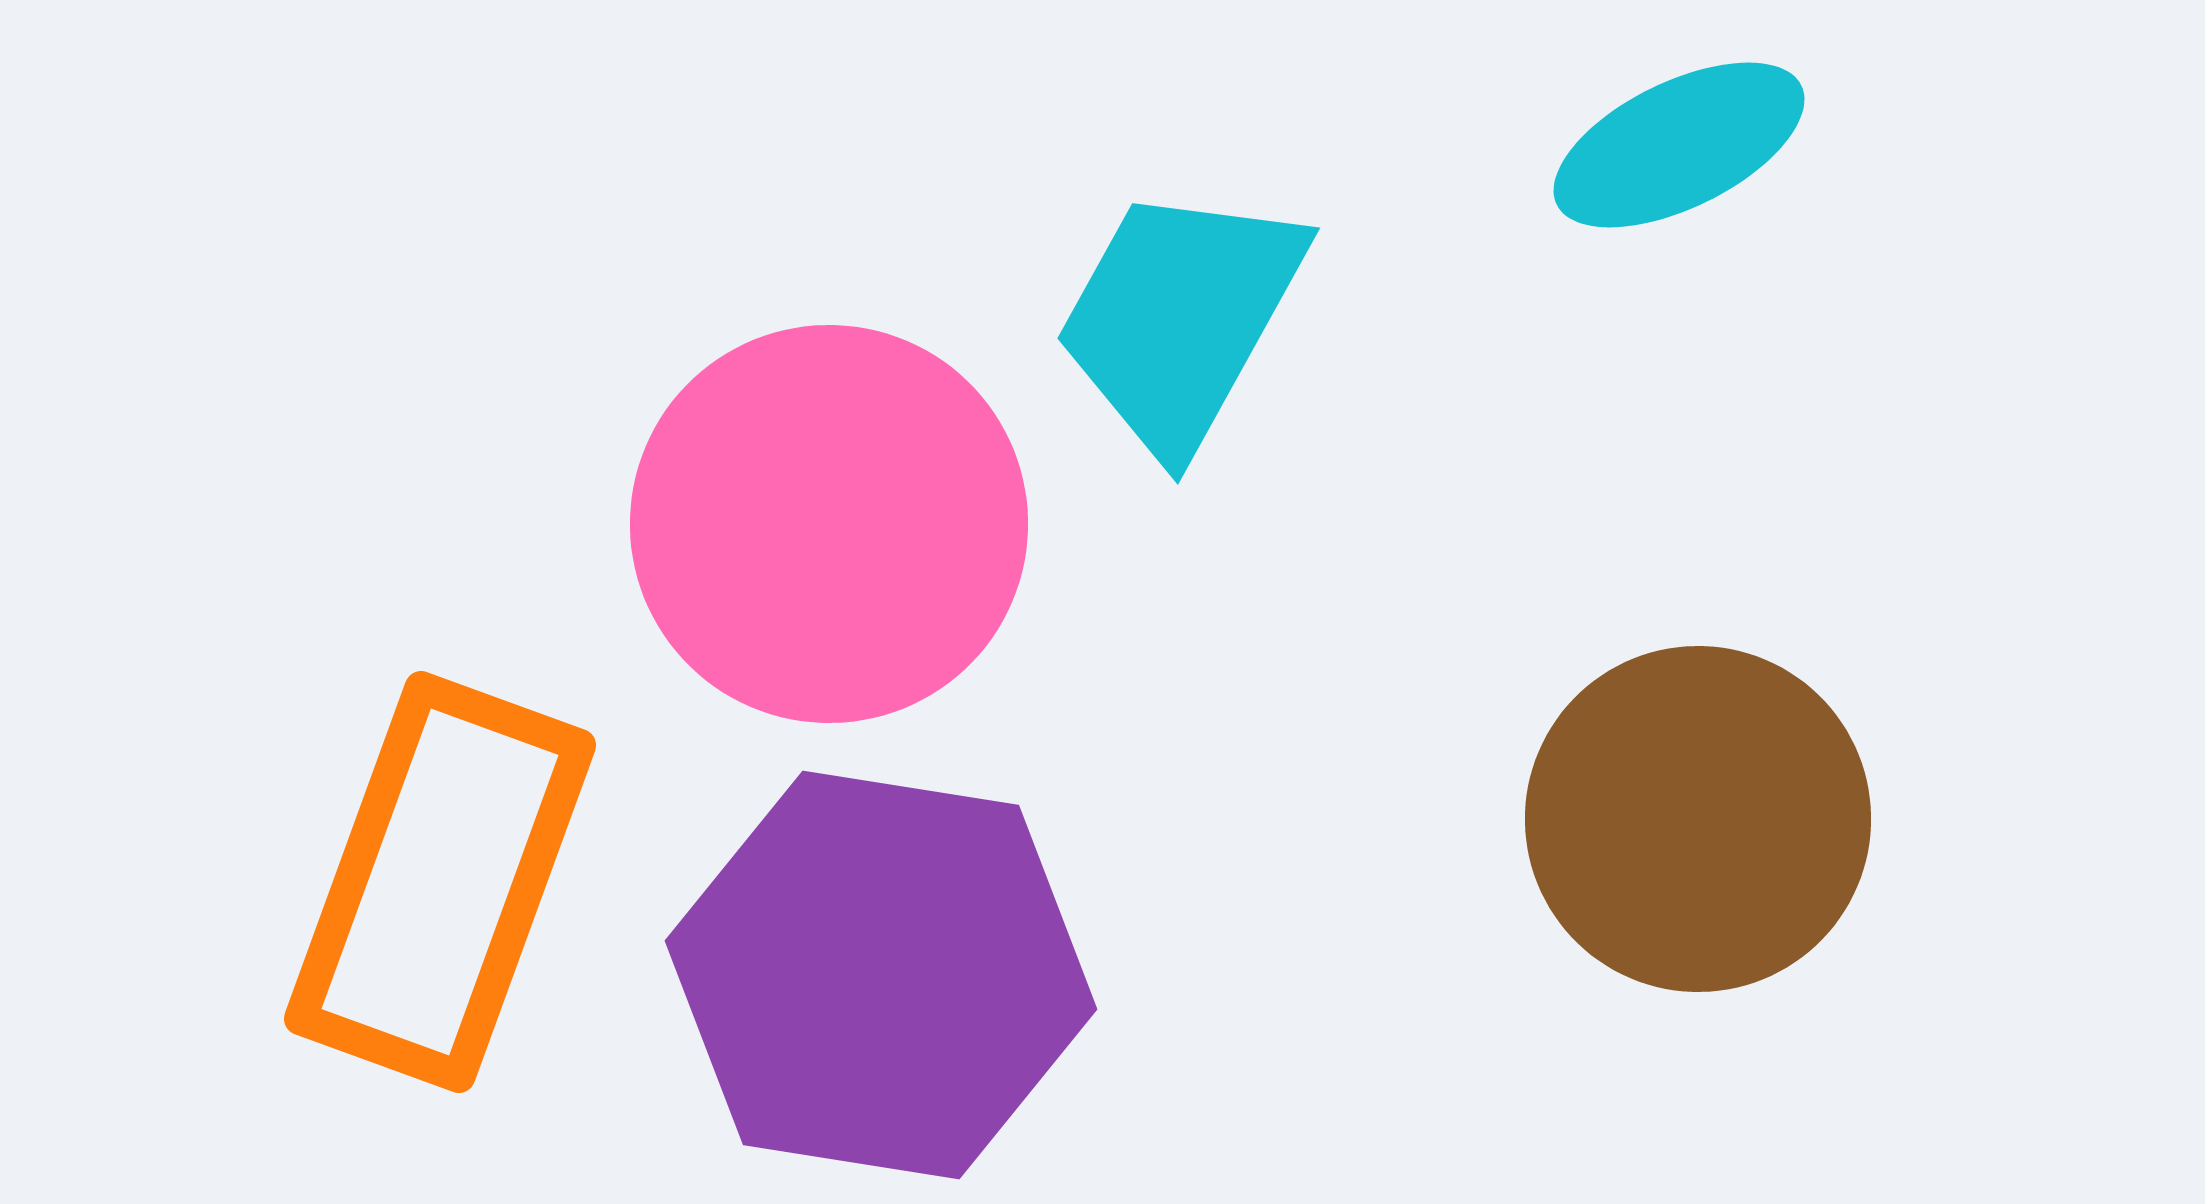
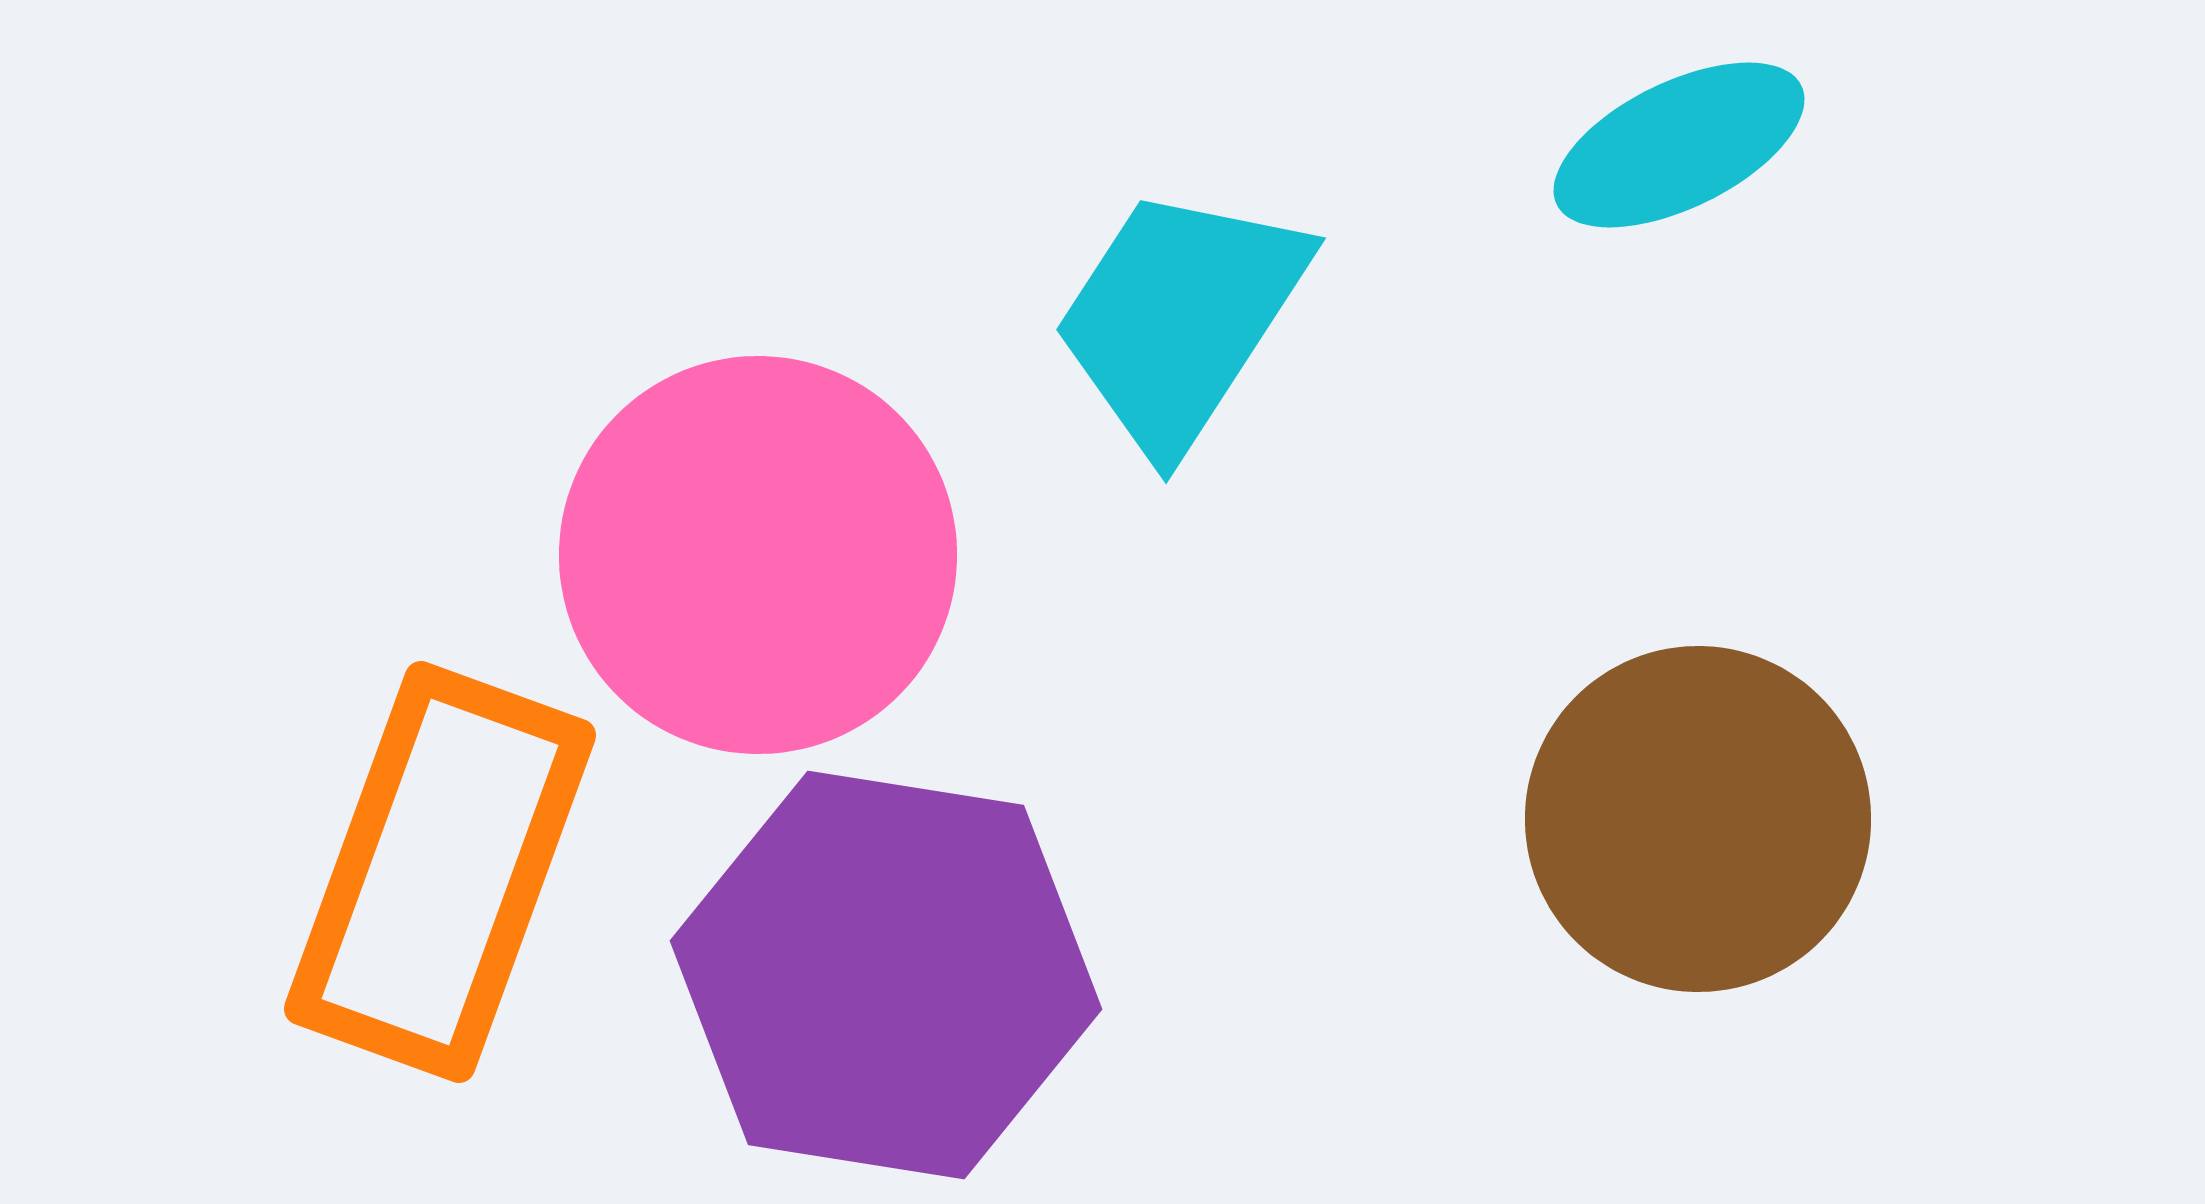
cyan trapezoid: rotated 4 degrees clockwise
pink circle: moved 71 px left, 31 px down
orange rectangle: moved 10 px up
purple hexagon: moved 5 px right
